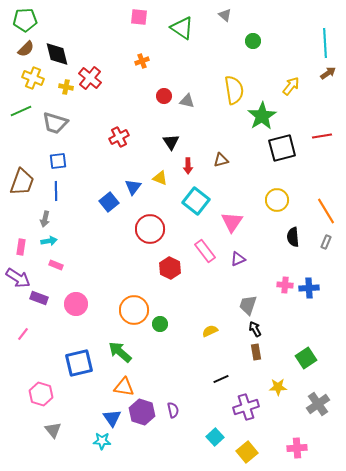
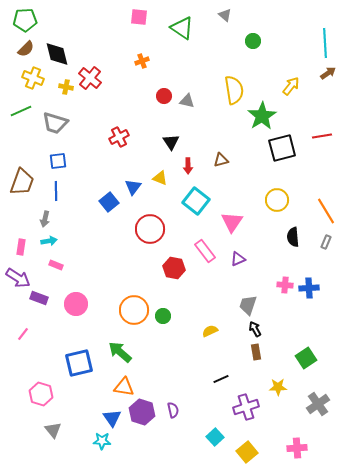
red hexagon at (170, 268): moved 4 px right; rotated 15 degrees counterclockwise
green circle at (160, 324): moved 3 px right, 8 px up
